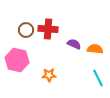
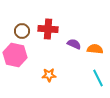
brown circle: moved 4 px left, 1 px down
pink hexagon: moved 2 px left, 5 px up
